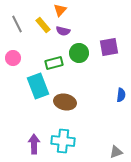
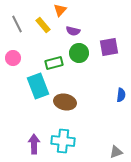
purple semicircle: moved 10 px right
